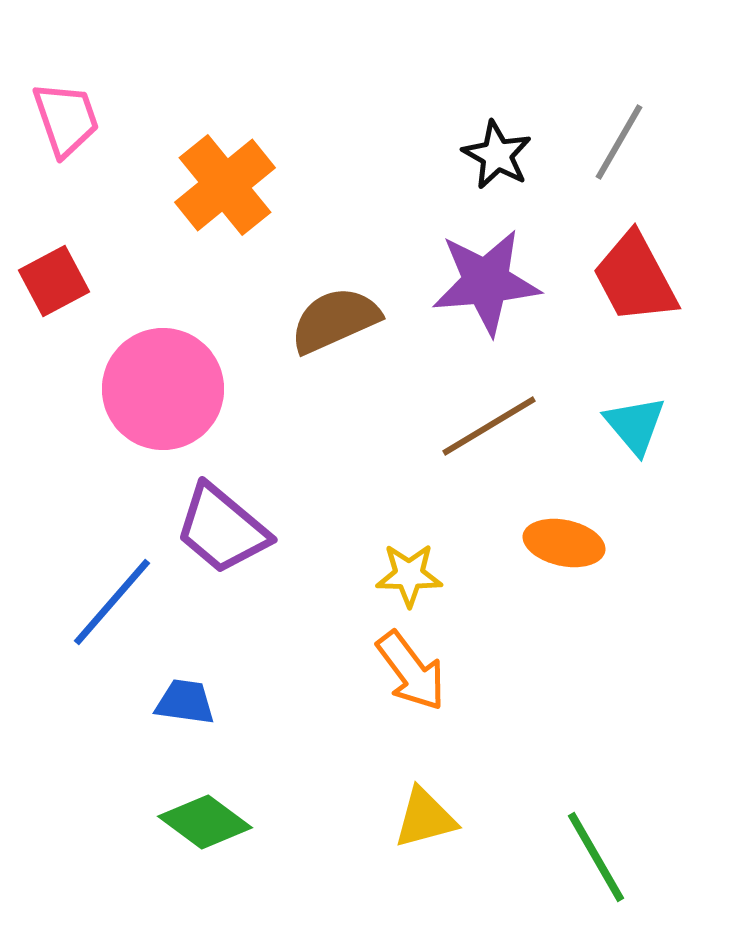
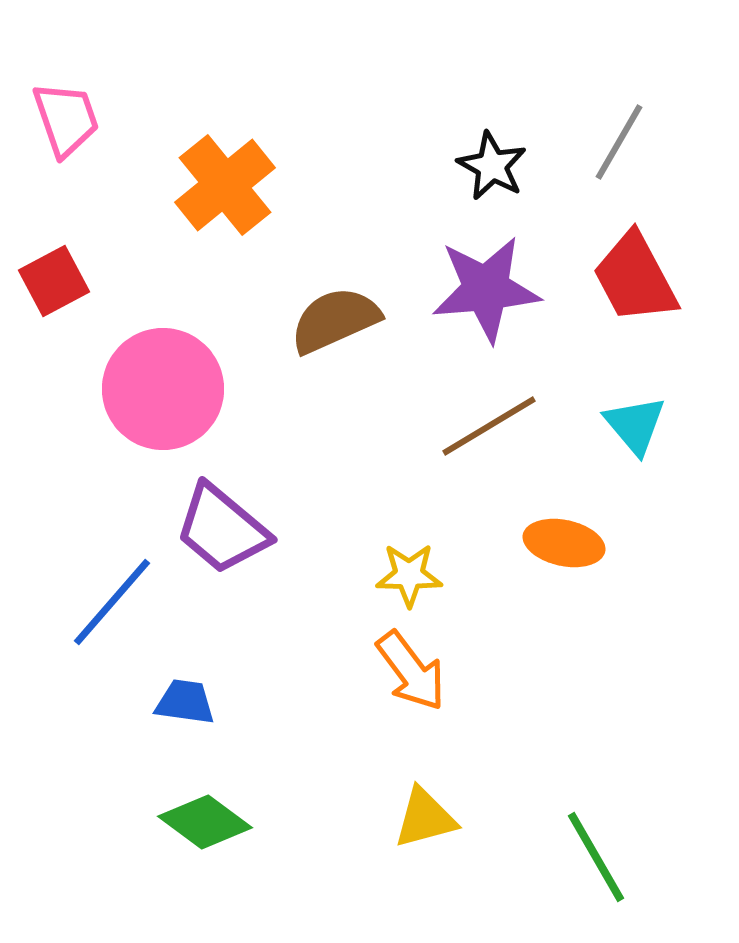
black star: moved 5 px left, 11 px down
purple star: moved 7 px down
